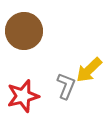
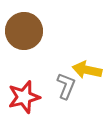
yellow arrow: moved 2 px left; rotated 56 degrees clockwise
red star: moved 1 px right, 1 px down
